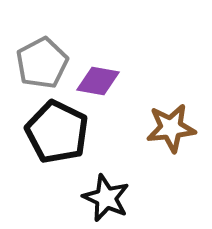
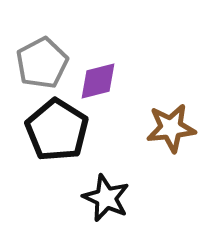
purple diamond: rotated 24 degrees counterclockwise
black pentagon: moved 2 px up; rotated 6 degrees clockwise
